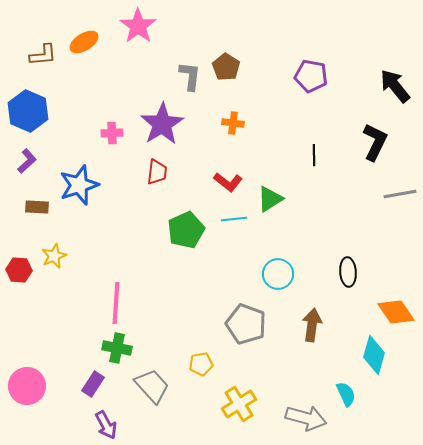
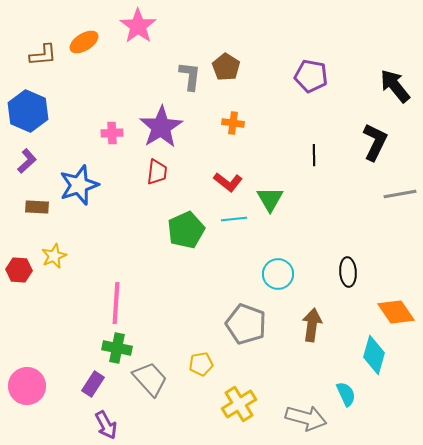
purple star: moved 1 px left, 3 px down
green triangle: rotated 28 degrees counterclockwise
gray trapezoid: moved 2 px left, 7 px up
